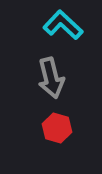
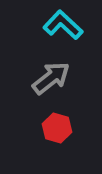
gray arrow: rotated 114 degrees counterclockwise
